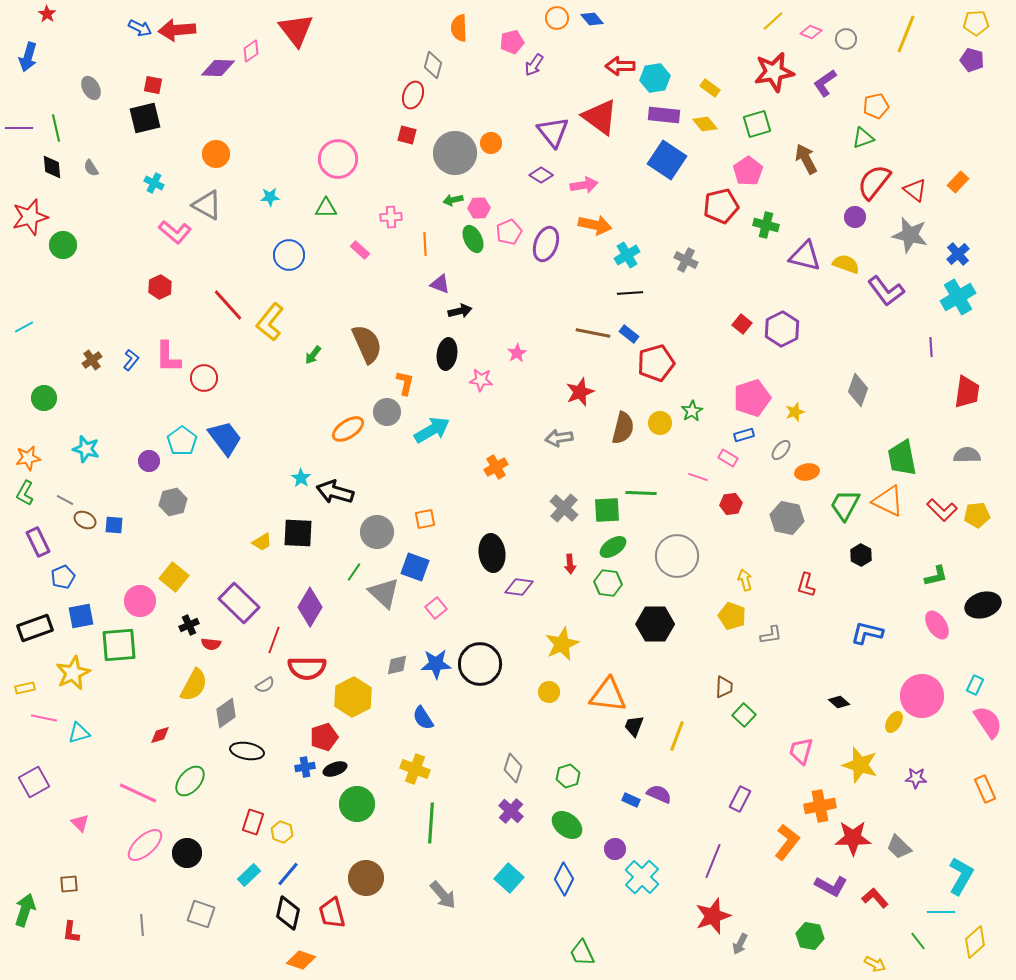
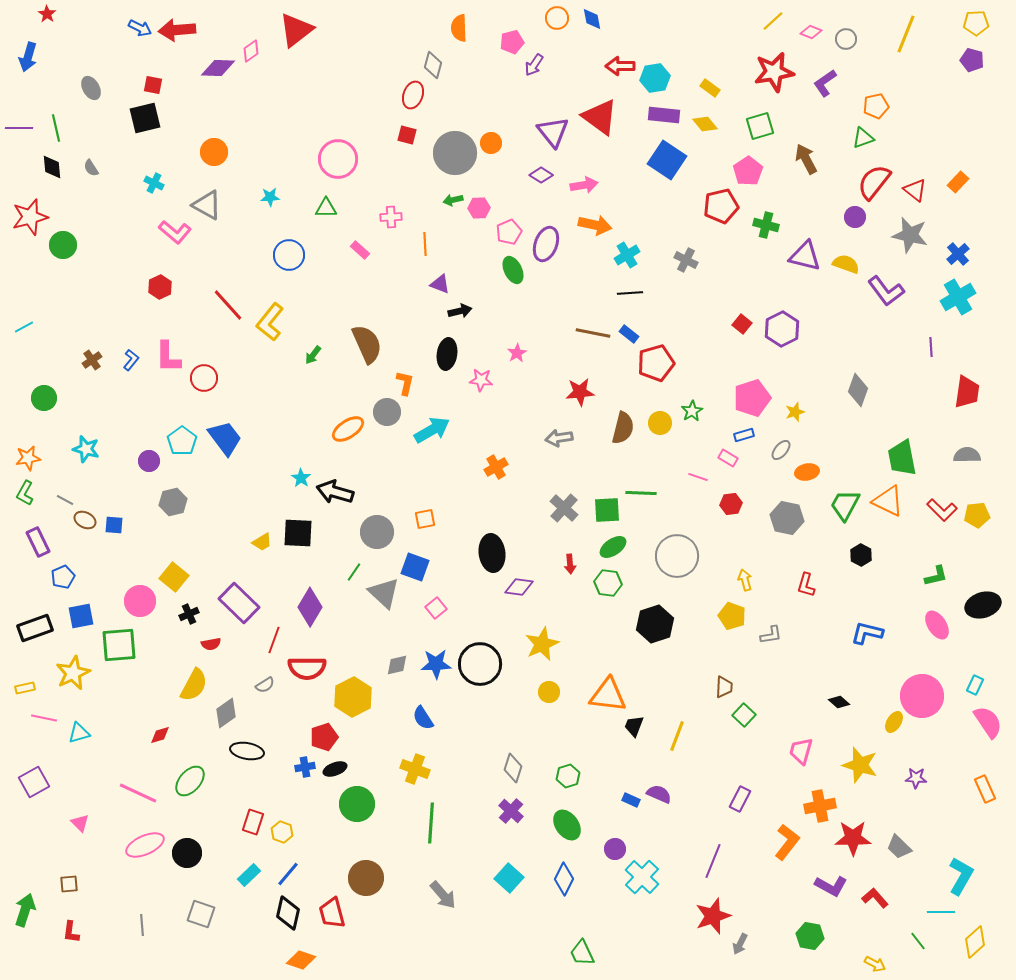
blue diamond at (592, 19): rotated 30 degrees clockwise
red triangle at (296, 30): rotated 30 degrees clockwise
green square at (757, 124): moved 3 px right, 2 px down
orange circle at (216, 154): moved 2 px left, 2 px up
green ellipse at (473, 239): moved 40 px right, 31 px down
red star at (580, 392): rotated 16 degrees clockwise
black hexagon at (655, 624): rotated 18 degrees counterclockwise
black cross at (189, 625): moved 11 px up
red semicircle at (211, 644): rotated 18 degrees counterclockwise
yellow star at (562, 644): moved 20 px left
green ellipse at (567, 825): rotated 16 degrees clockwise
pink ellipse at (145, 845): rotated 18 degrees clockwise
